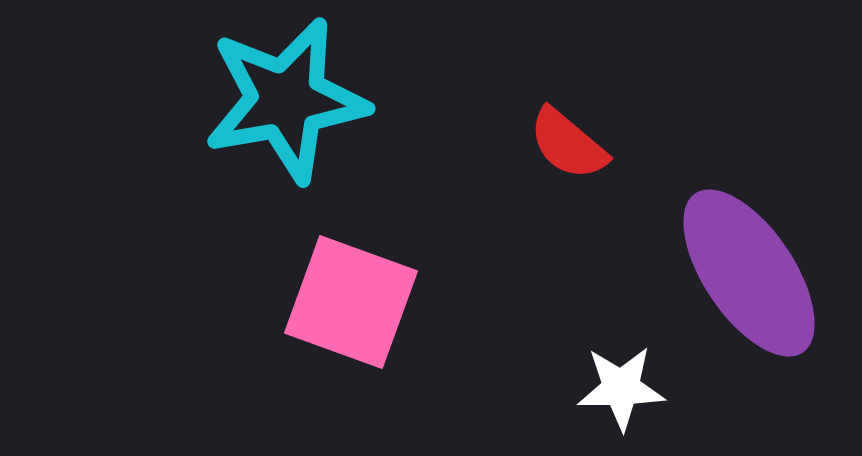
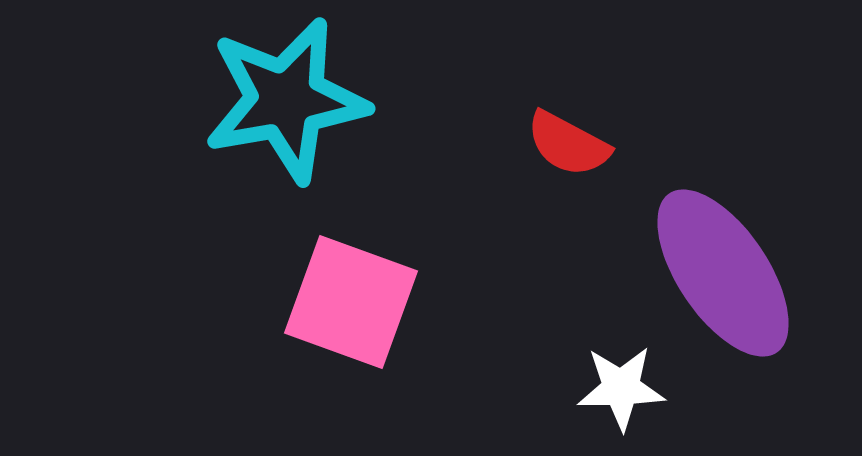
red semicircle: rotated 12 degrees counterclockwise
purple ellipse: moved 26 px left
